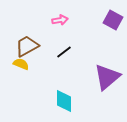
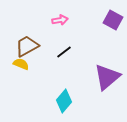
cyan diamond: rotated 40 degrees clockwise
